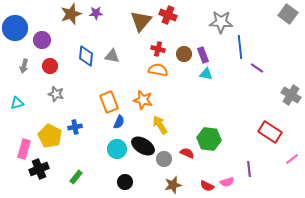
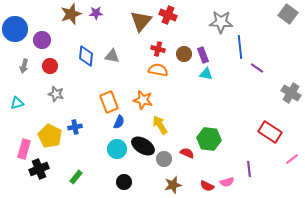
blue circle at (15, 28): moved 1 px down
gray cross at (291, 95): moved 2 px up
black circle at (125, 182): moved 1 px left
